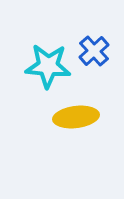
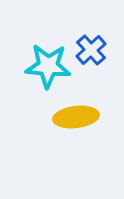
blue cross: moved 3 px left, 1 px up
